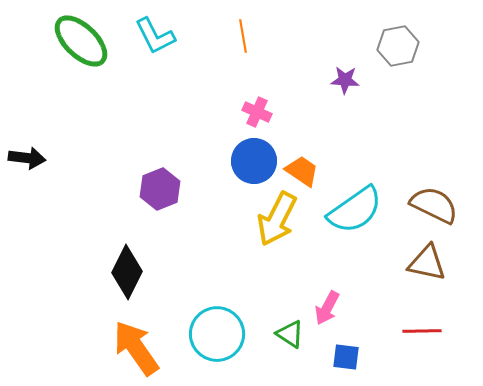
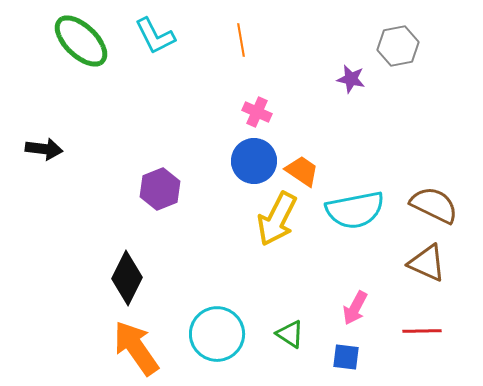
orange line: moved 2 px left, 4 px down
purple star: moved 6 px right, 1 px up; rotated 8 degrees clockwise
black arrow: moved 17 px right, 9 px up
cyan semicircle: rotated 24 degrees clockwise
brown triangle: rotated 12 degrees clockwise
black diamond: moved 6 px down
pink arrow: moved 28 px right
